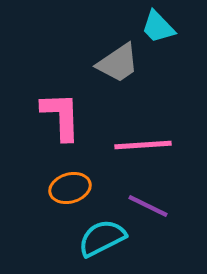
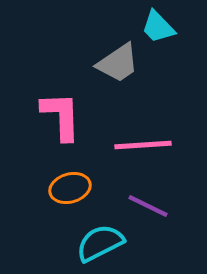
cyan semicircle: moved 2 px left, 5 px down
